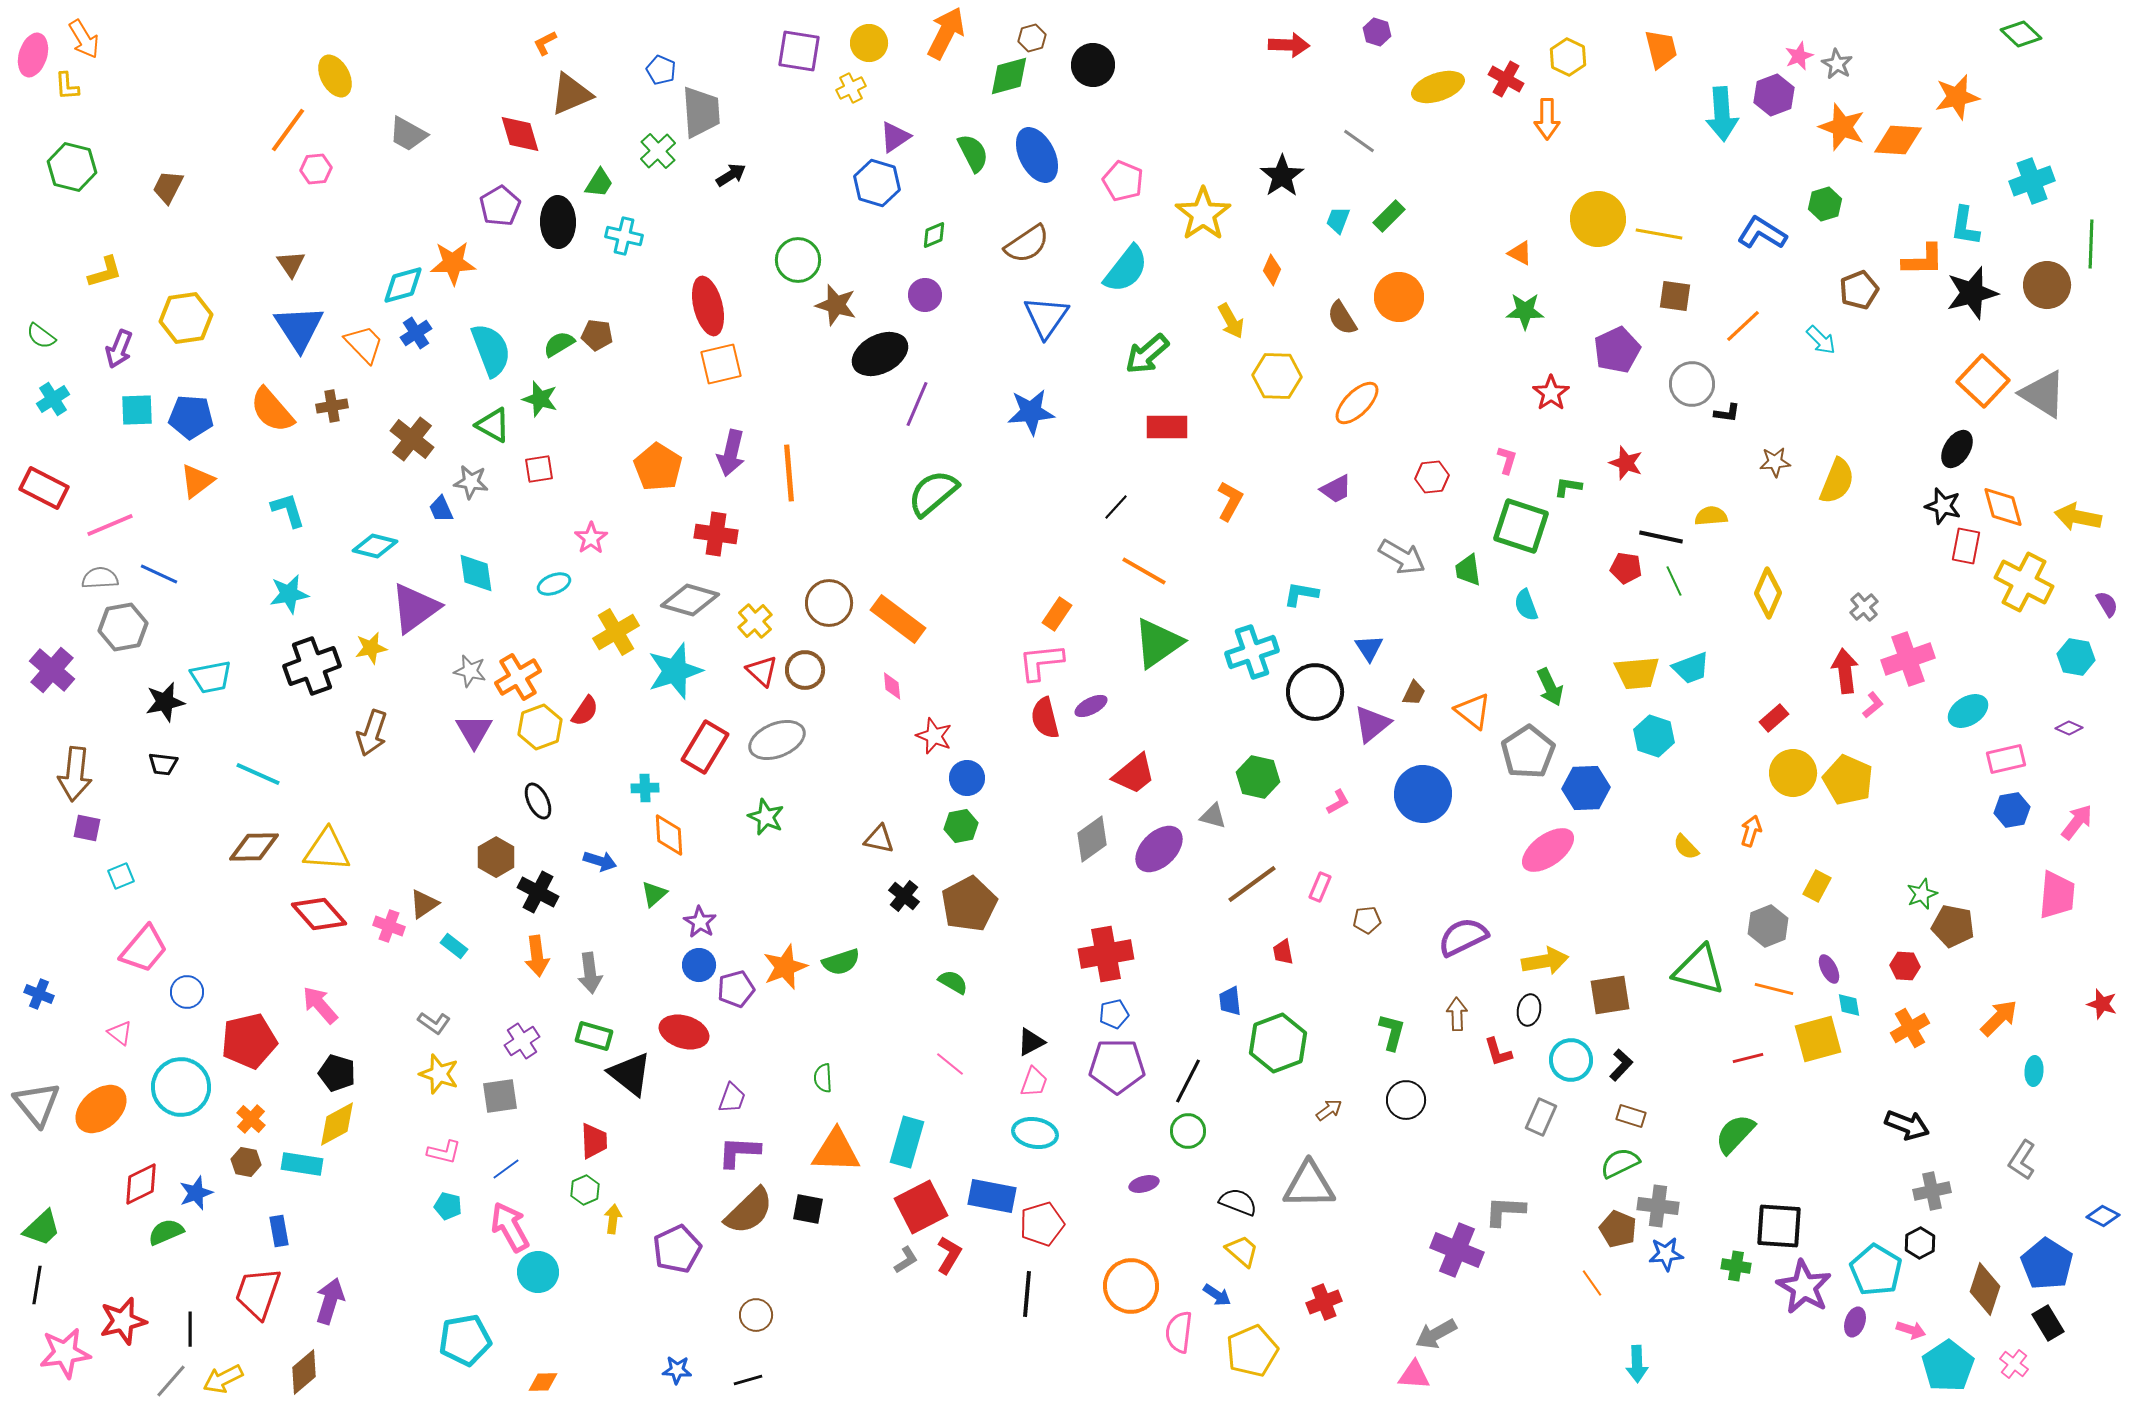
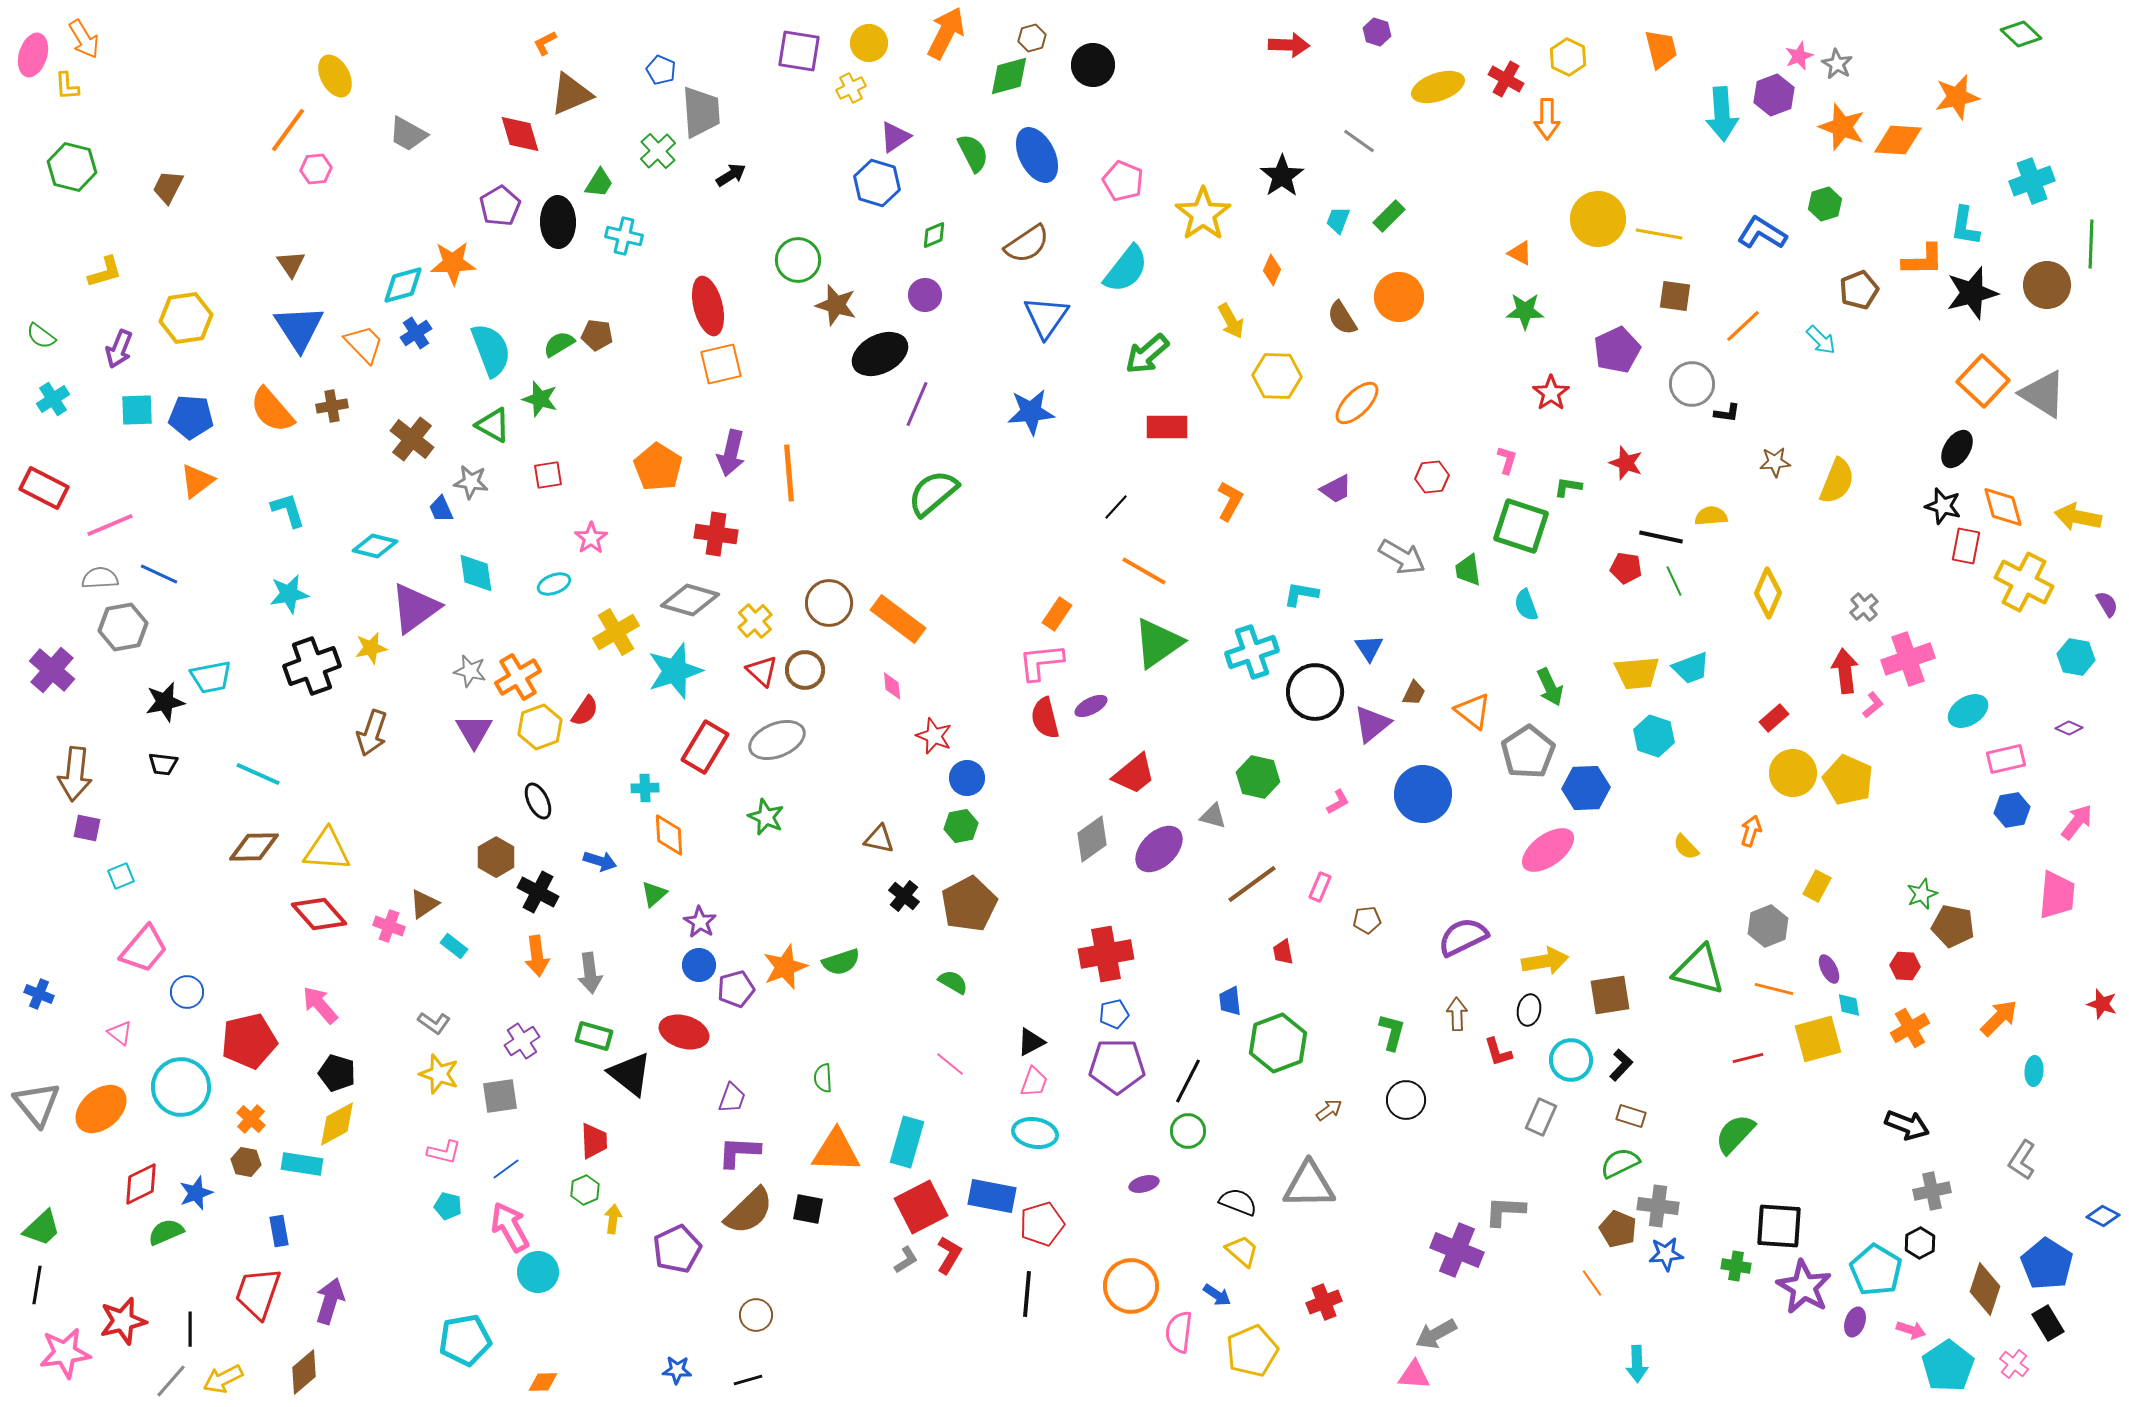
red square at (539, 469): moved 9 px right, 6 px down
